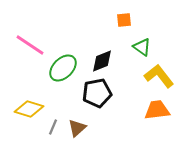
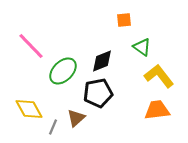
pink line: moved 1 px right, 1 px down; rotated 12 degrees clockwise
green ellipse: moved 3 px down
black pentagon: moved 1 px right
yellow diamond: rotated 44 degrees clockwise
brown triangle: moved 1 px left, 10 px up
